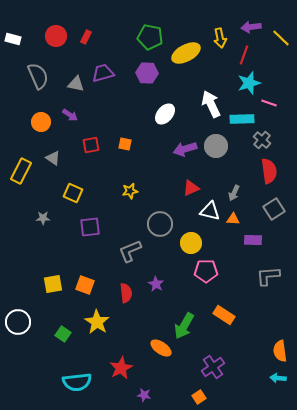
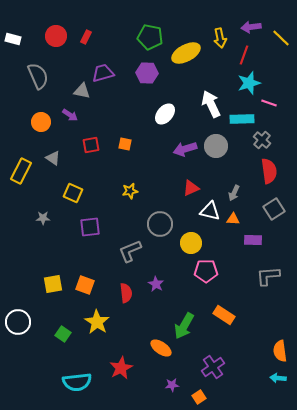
gray triangle at (76, 84): moved 6 px right, 7 px down
purple star at (144, 395): moved 28 px right, 10 px up; rotated 16 degrees counterclockwise
